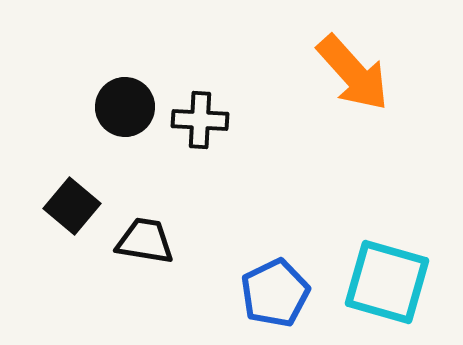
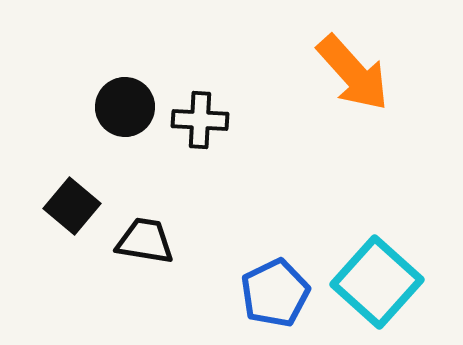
cyan square: moved 10 px left; rotated 26 degrees clockwise
